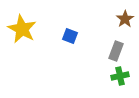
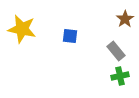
yellow star: rotated 16 degrees counterclockwise
blue square: rotated 14 degrees counterclockwise
gray rectangle: rotated 60 degrees counterclockwise
